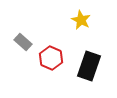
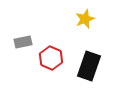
yellow star: moved 4 px right, 1 px up; rotated 24 degrees clockwise
gray rectangle: rotated 54 degrees counterclockwise
